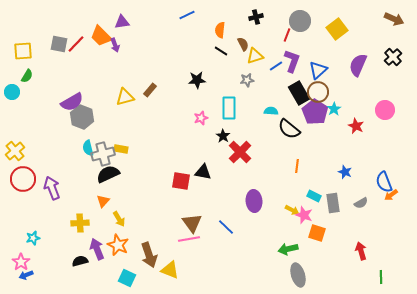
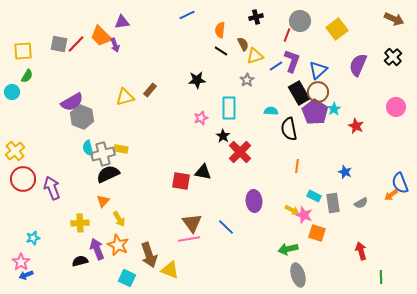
gray star at (247, 80): rotated 24 degrees counterclockwise
pink circle at (385, 110): moved 11 px right, 3 px up
black semicircle at (289, 129): rotated 40 degrees clockwise
blue semicircle at (384, 182): moved 16 px right, 1 px down
